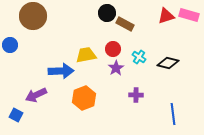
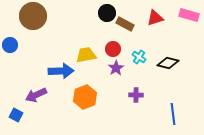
red triangle: moved 11 px left, 2 px down
orange hexagon: moved 1 px right, 1 px up
